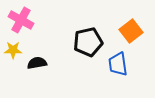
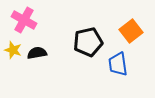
pink cross: moved 3 px right
yellow star: rotated 18 degrees clockwise
black semicircle: moved 10 px up
